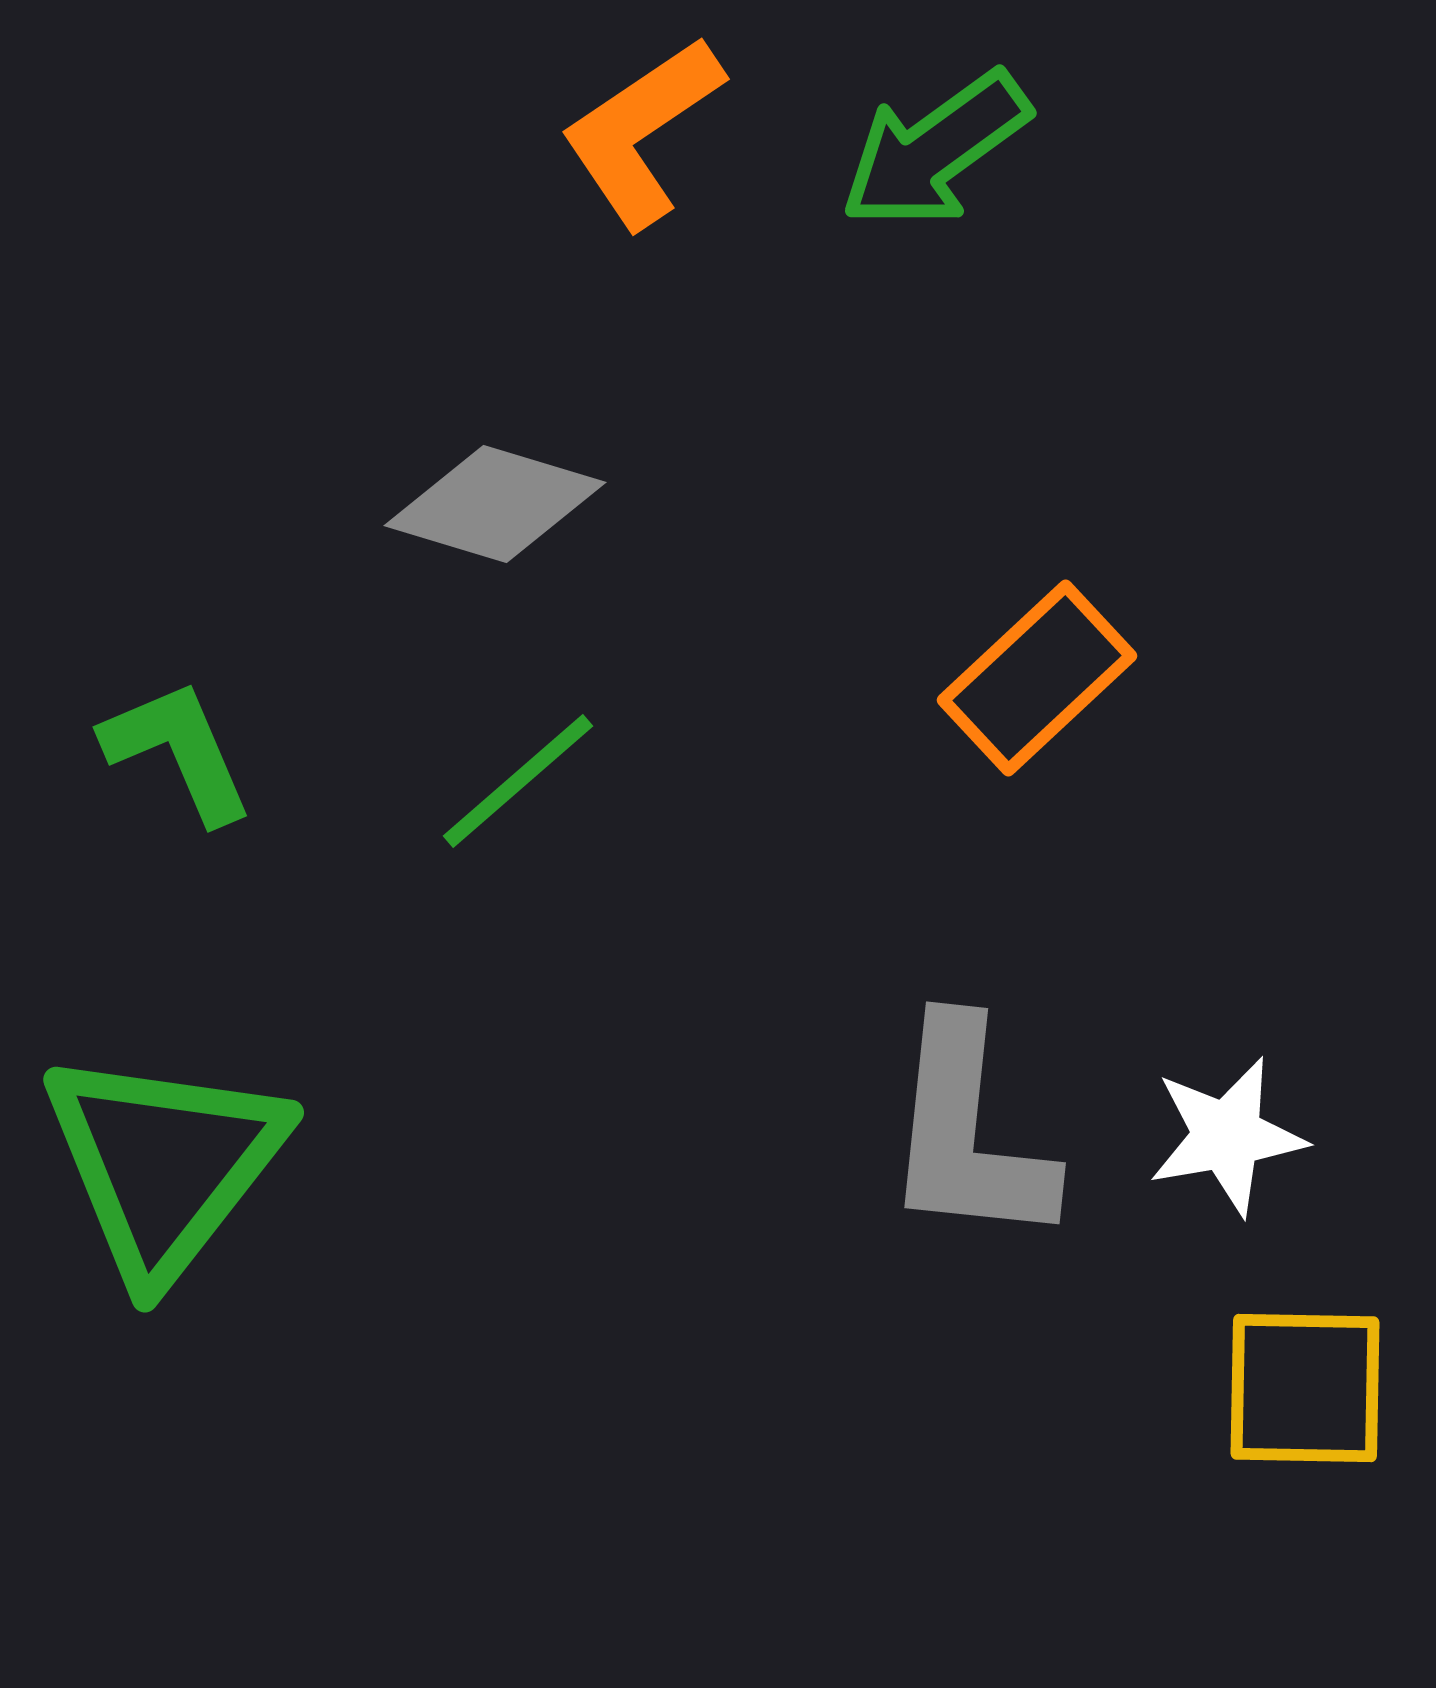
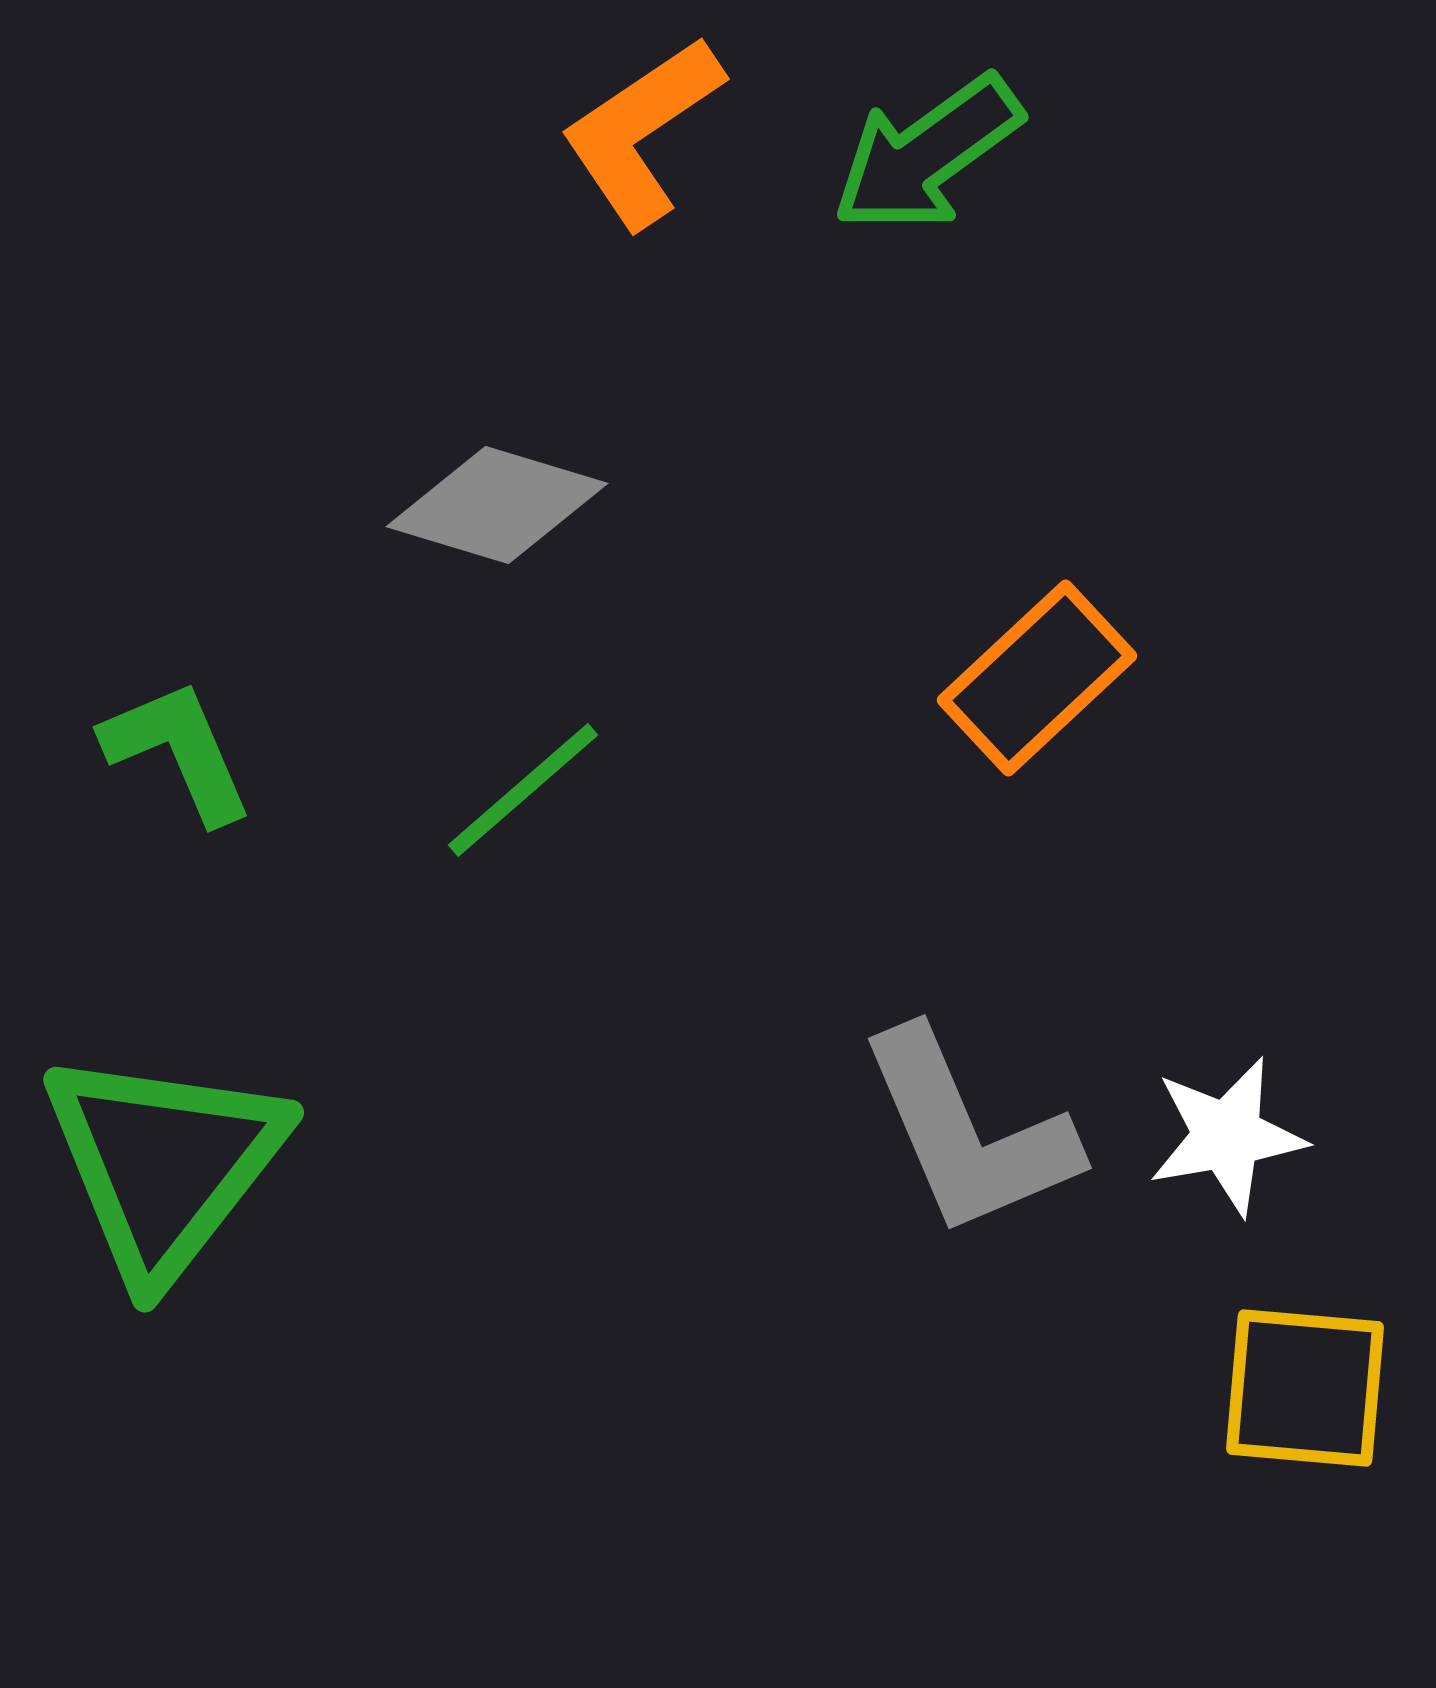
green arrow: moved 8 px left, 4 px down
gray diamond: moved 2 px right, 1 px down
green line: moved 5 px right, 9 px down
gray L-shape: rotated 29 degrees counterclockwise
yellow square: rotated 4 degrees clockwise
